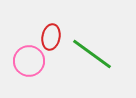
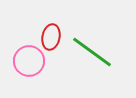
green line: moved 2 px up
